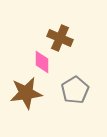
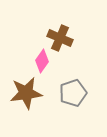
pink diamond: moved 1 px up; rotated 35 degrees clockwise
gray pentagon: moved 2 px left, 3 px down; rotated 12 degrees clockwise
